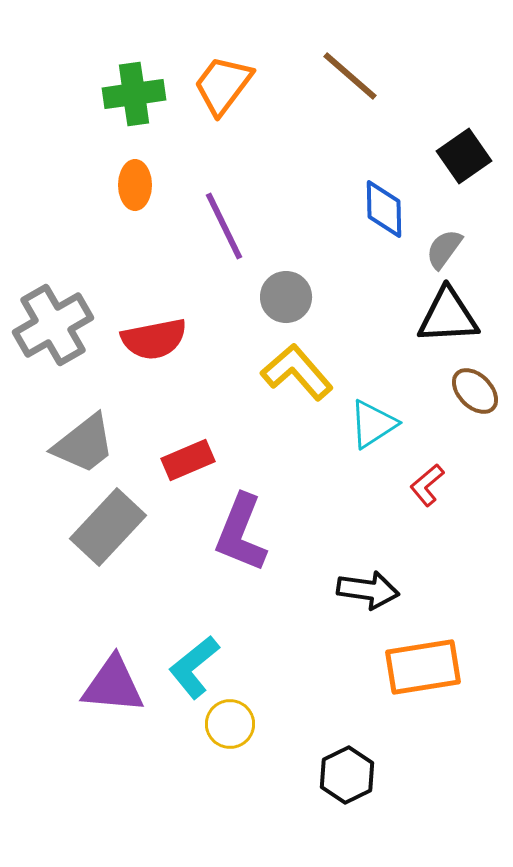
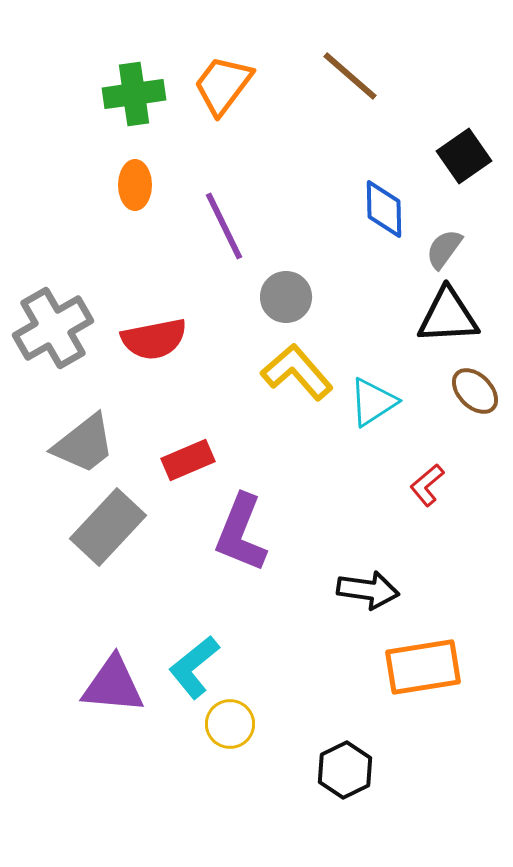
gray cross: moved 3 px down
cyan triangle: moved 22 px up
black hexagon: moved 2 px left, 5 px up
